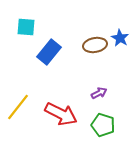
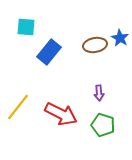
purple arrow: rotated 112 degrees clockwise
